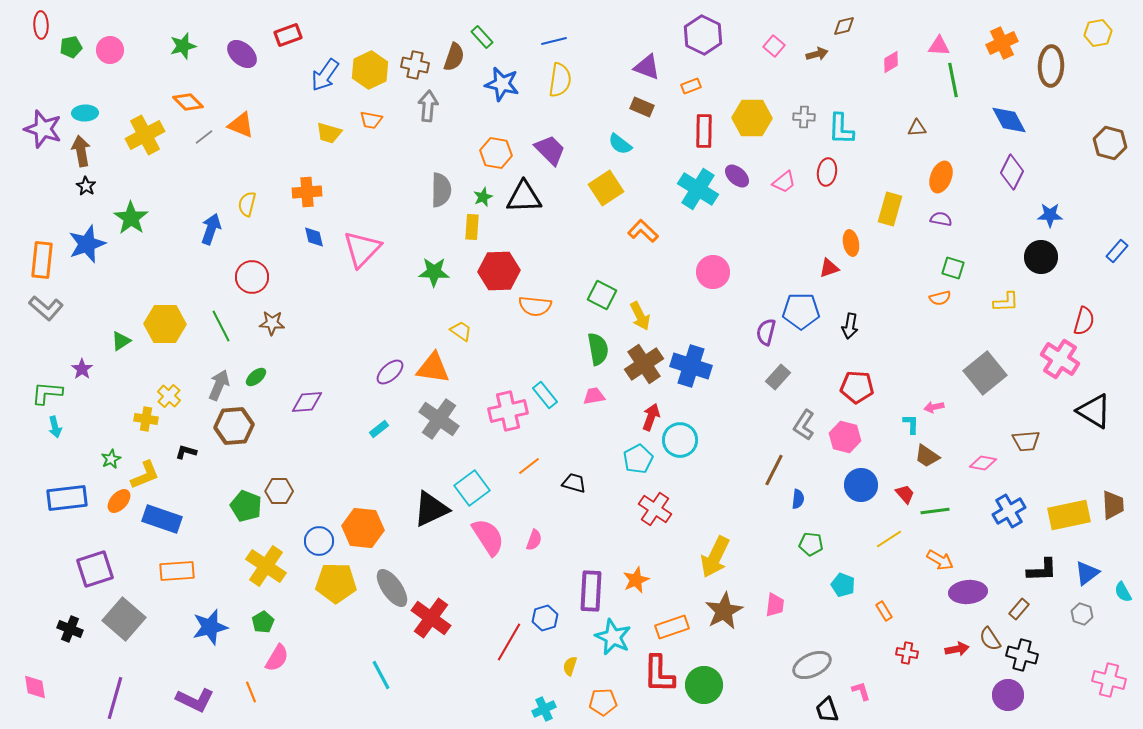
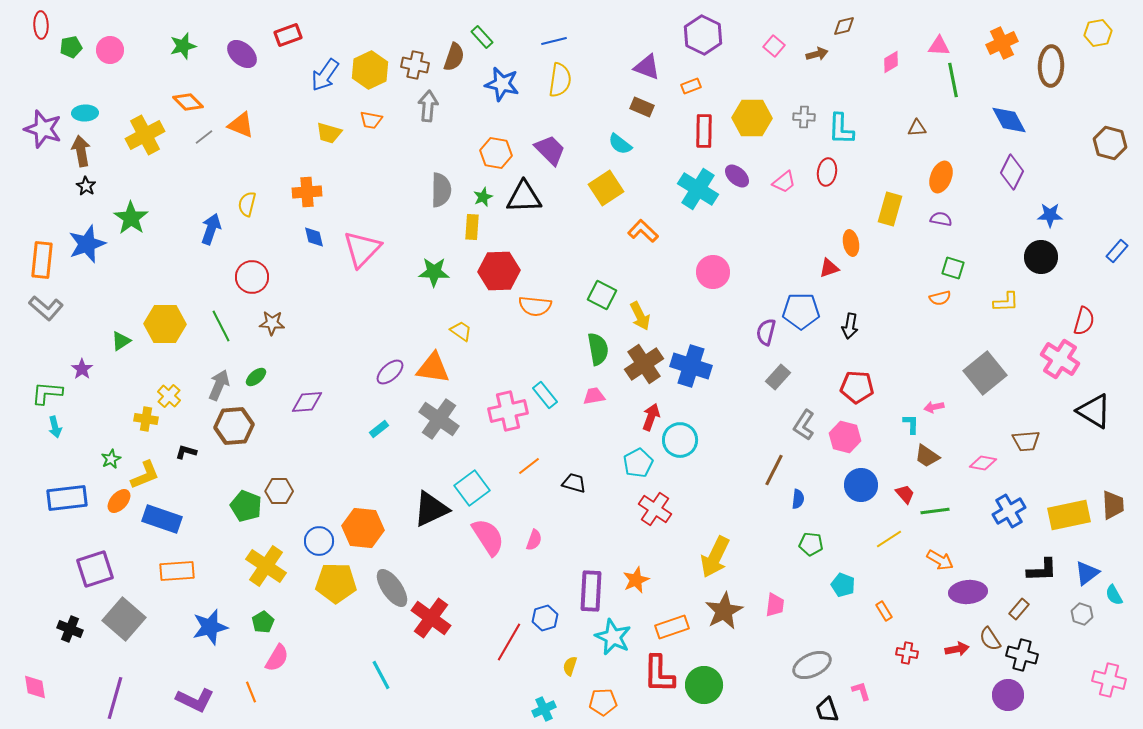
cyan pentagon at (638, 459): moved 4 px down
cyan semicircle at (1123, 592): moved 9 px left, 3 px down
